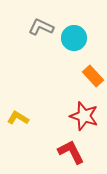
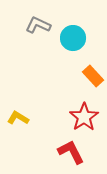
gray L-shape: moved 3 px left, 2 px up
cyan circle: moved 1 px left
red star: moved 1 px down; rotated 20 degrees clockwise
